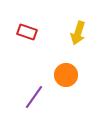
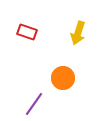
orange circle: moved 3 px left, 3 px down
purple line: moved 7 px down
